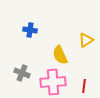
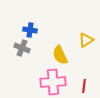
gray cross: moved 25 px up
